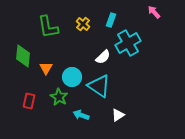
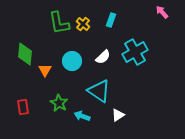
pink arrow: moved 8 px right
green L-shape: moved 11 px right, 4 px up
cyan cross: moved 7 px right, 9 px down
green diamond: moved 2 px right, 2 px up
orange triangle: moved 1 px left, 2 px down
cyan circle: moved 16 px up
cyan triangle: moved 5 px down
green star: moved 6 px down
red rectangle: moved 6 px left, 6 px down; rotated 21 degrees counterclockwise
cyan arrow: moved 1 px right, 1 px down
